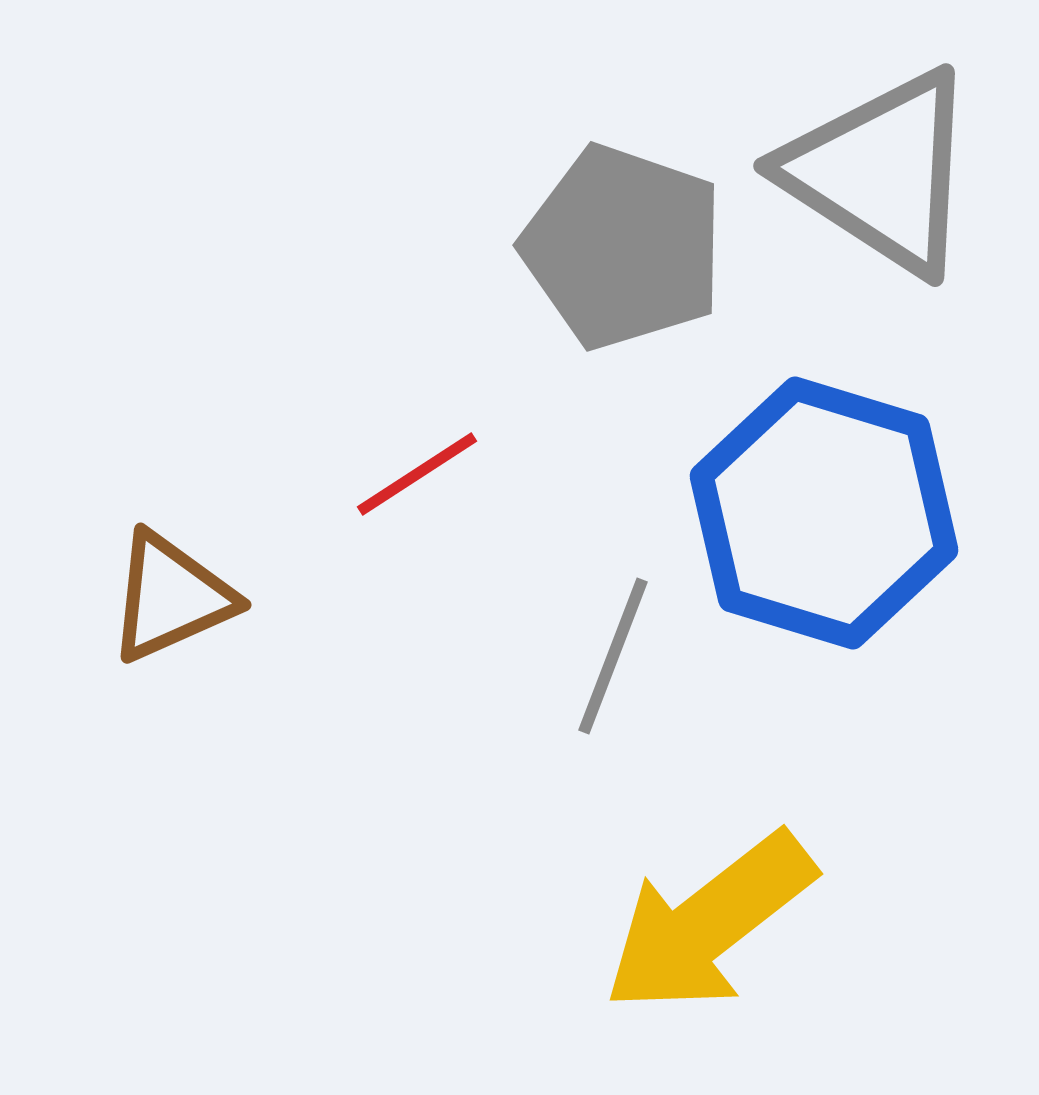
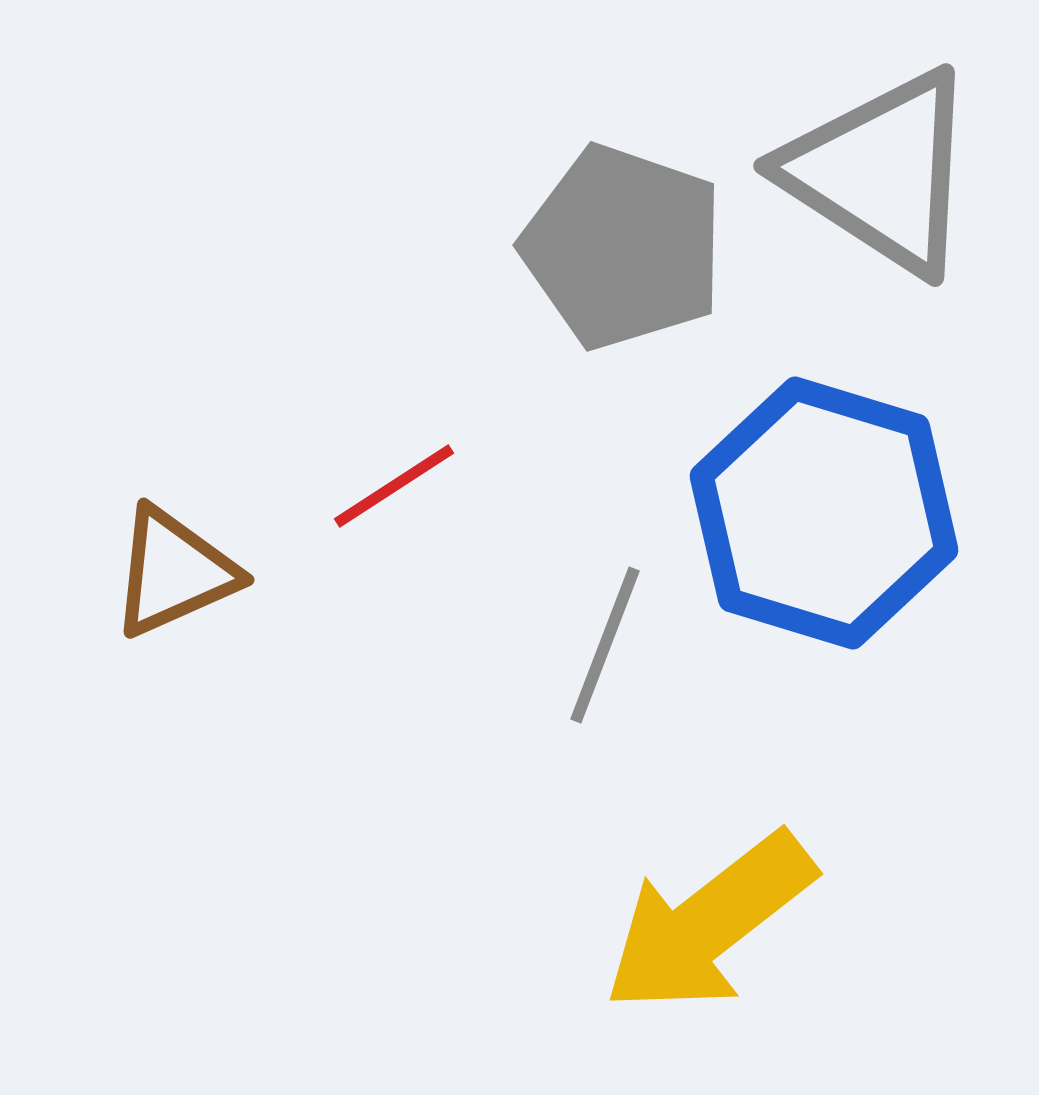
red line: moved 23 px left, 12 px down
brown triangle: moved 3 px right, 25 px up
gray line: moved 8 px left, 11 px up
